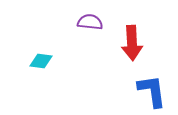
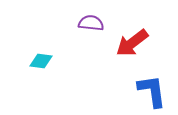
purple semicircle: moved 1 px right, 1 px down
red arrow: rotated 56 degrees clockwise
